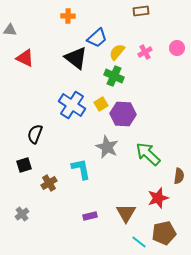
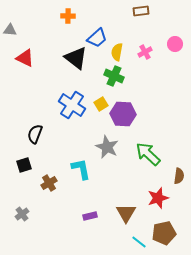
pink circle: moved 2 px left, 4 px up
yellow semicircle: rotated 30 degrees counterclockwise
